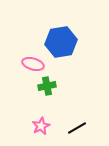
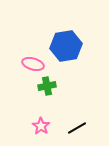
blue hexagon: moved 5 px right, 4 px down
pink star: rotated 12 degrees counterclockwise
